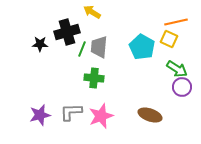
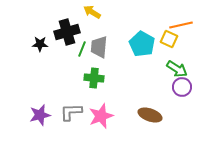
orange line: moved 5 px right, 3 px down
cyan pentagon: moved 3 px up
